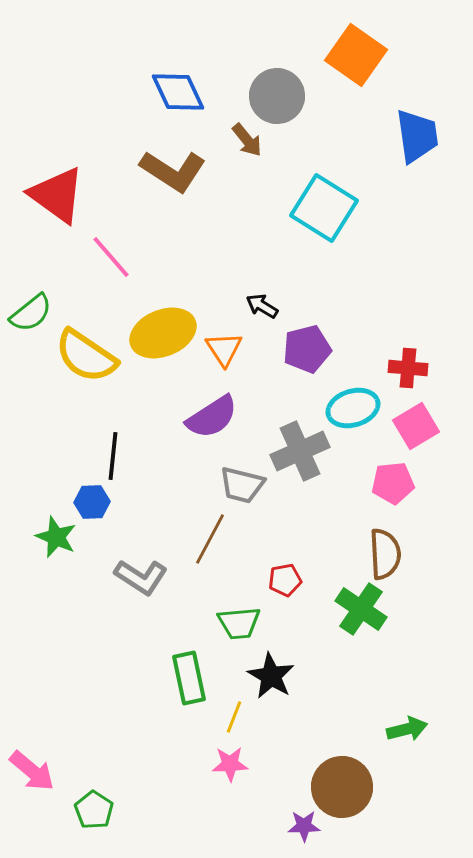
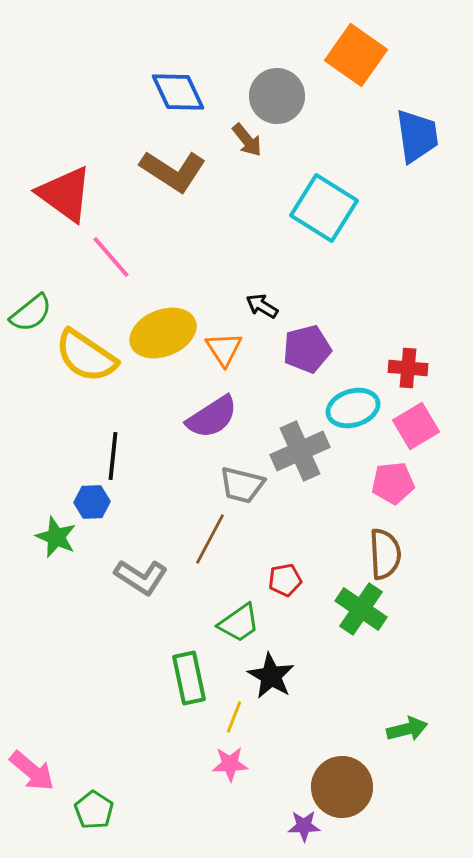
red triangle: moved 8 px right, 1 px up
green trapezoid: rotated 30 degrees counterclockwise
